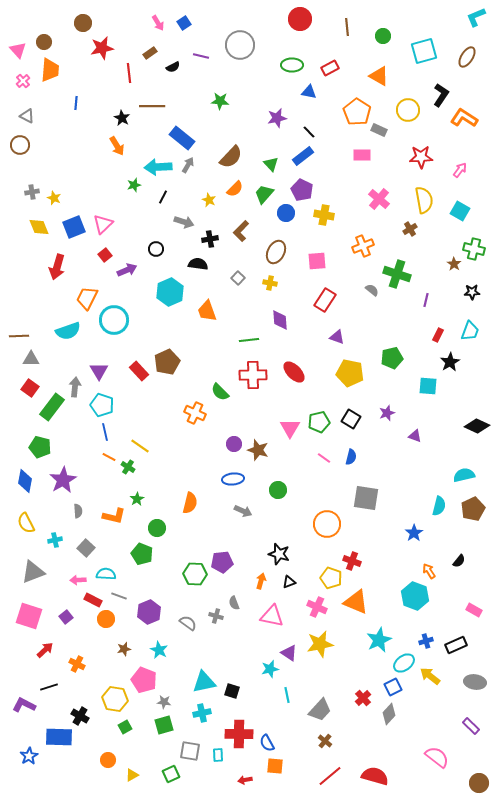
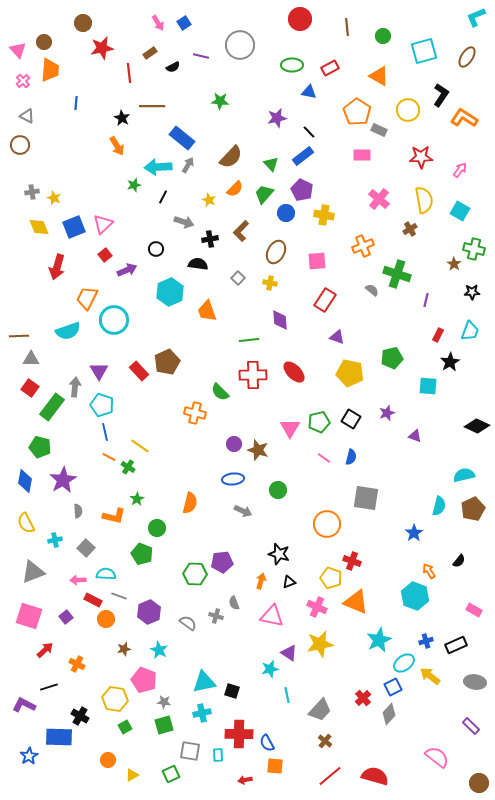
orange cross at (195, 413): rotated 10 degrees counterclockwise
